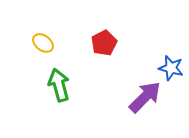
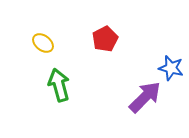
red pentagon: moved 1 px right, 4 px up
